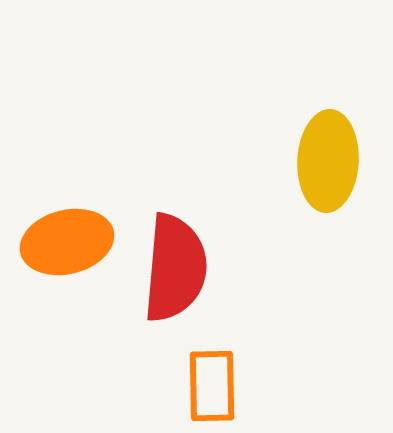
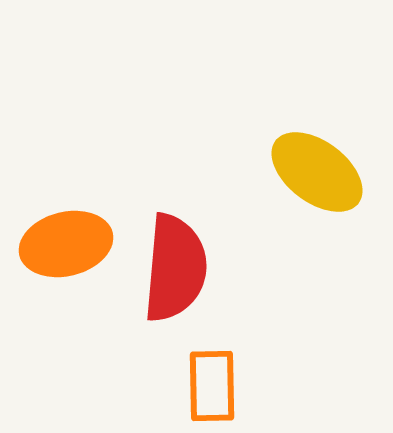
yellow ellipse: moved 11 px left, 11 px down; rotated 56 degrees counterclockwise
orange ellipse: moved 1 px left, 2 px down
